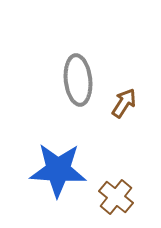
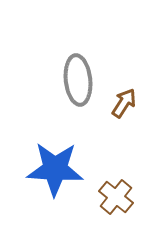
blue star: moved 3 px left, 1 px up
